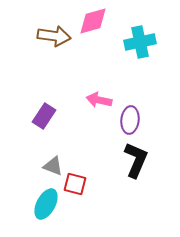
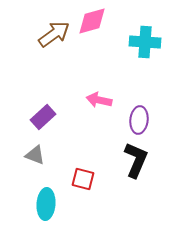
pink diamond: moved 1 px left
brown arrow: moved 2 px up; rotated 44 degrees counterclockwise
cyan cross: moved 5 px right; rotated 16 degrees clockwise
purple rectangle: moved 1 px left, 1 px down; rotated 15 degrees clockwise
purple ellipse: moved 9 px right
gray triangle: moved 18 px left, 11 px up
red square: moved 8 px right, 5 px up
cyan ellipse: rotated 24 degrees counterclockwise
